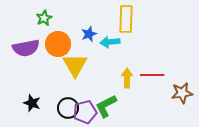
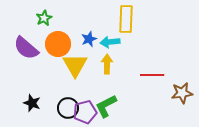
blue star: moved 5 px down
purple semicircle: rotated 52 degrees clockwise
yellow arrow: moved 20 px left, 14 px up
